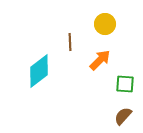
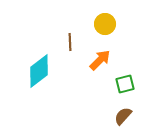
green square: rotated 18 degrees counterclockwise
